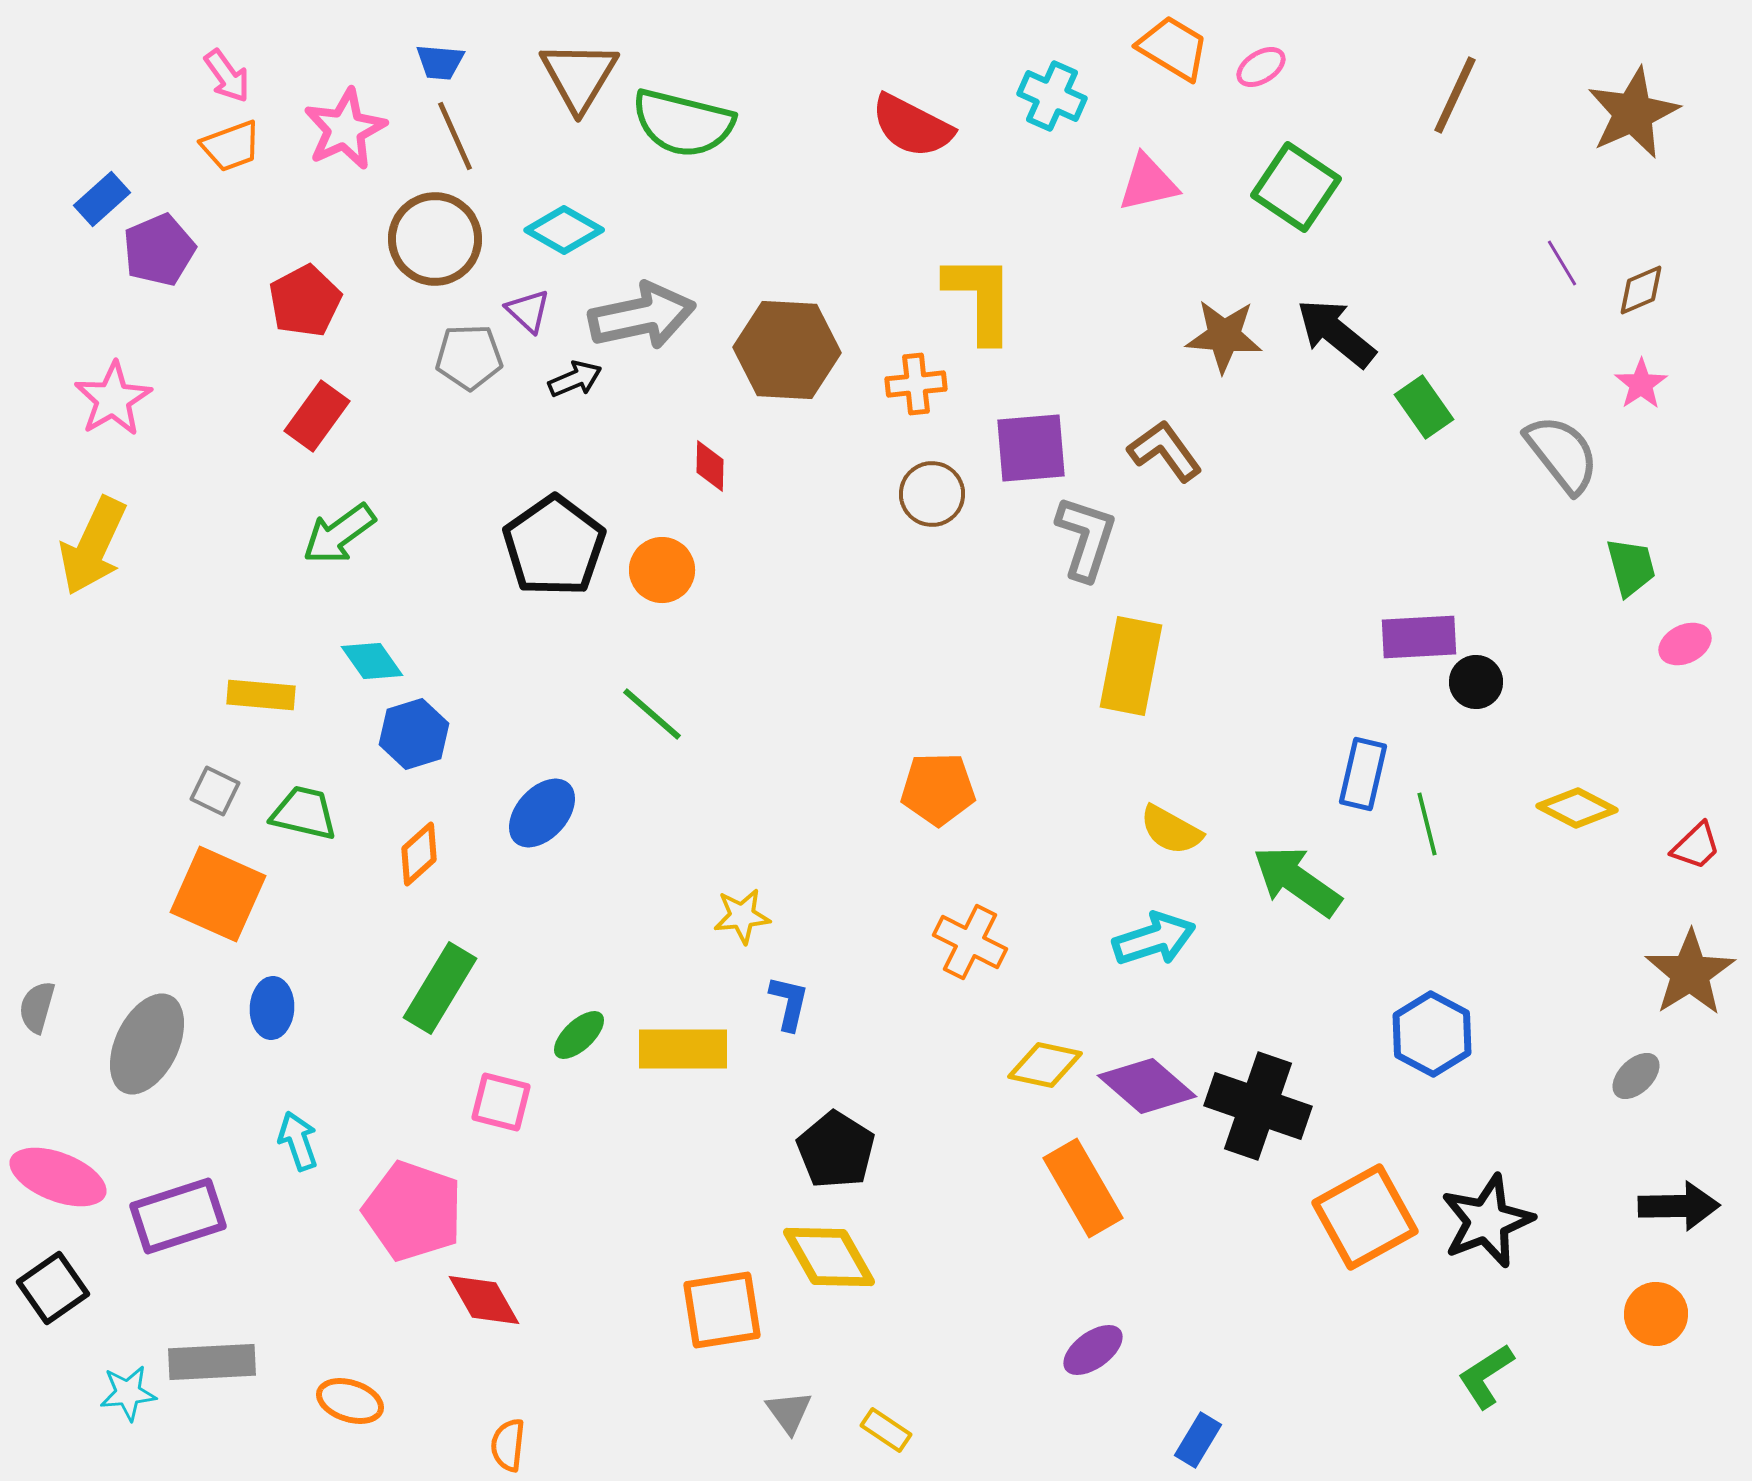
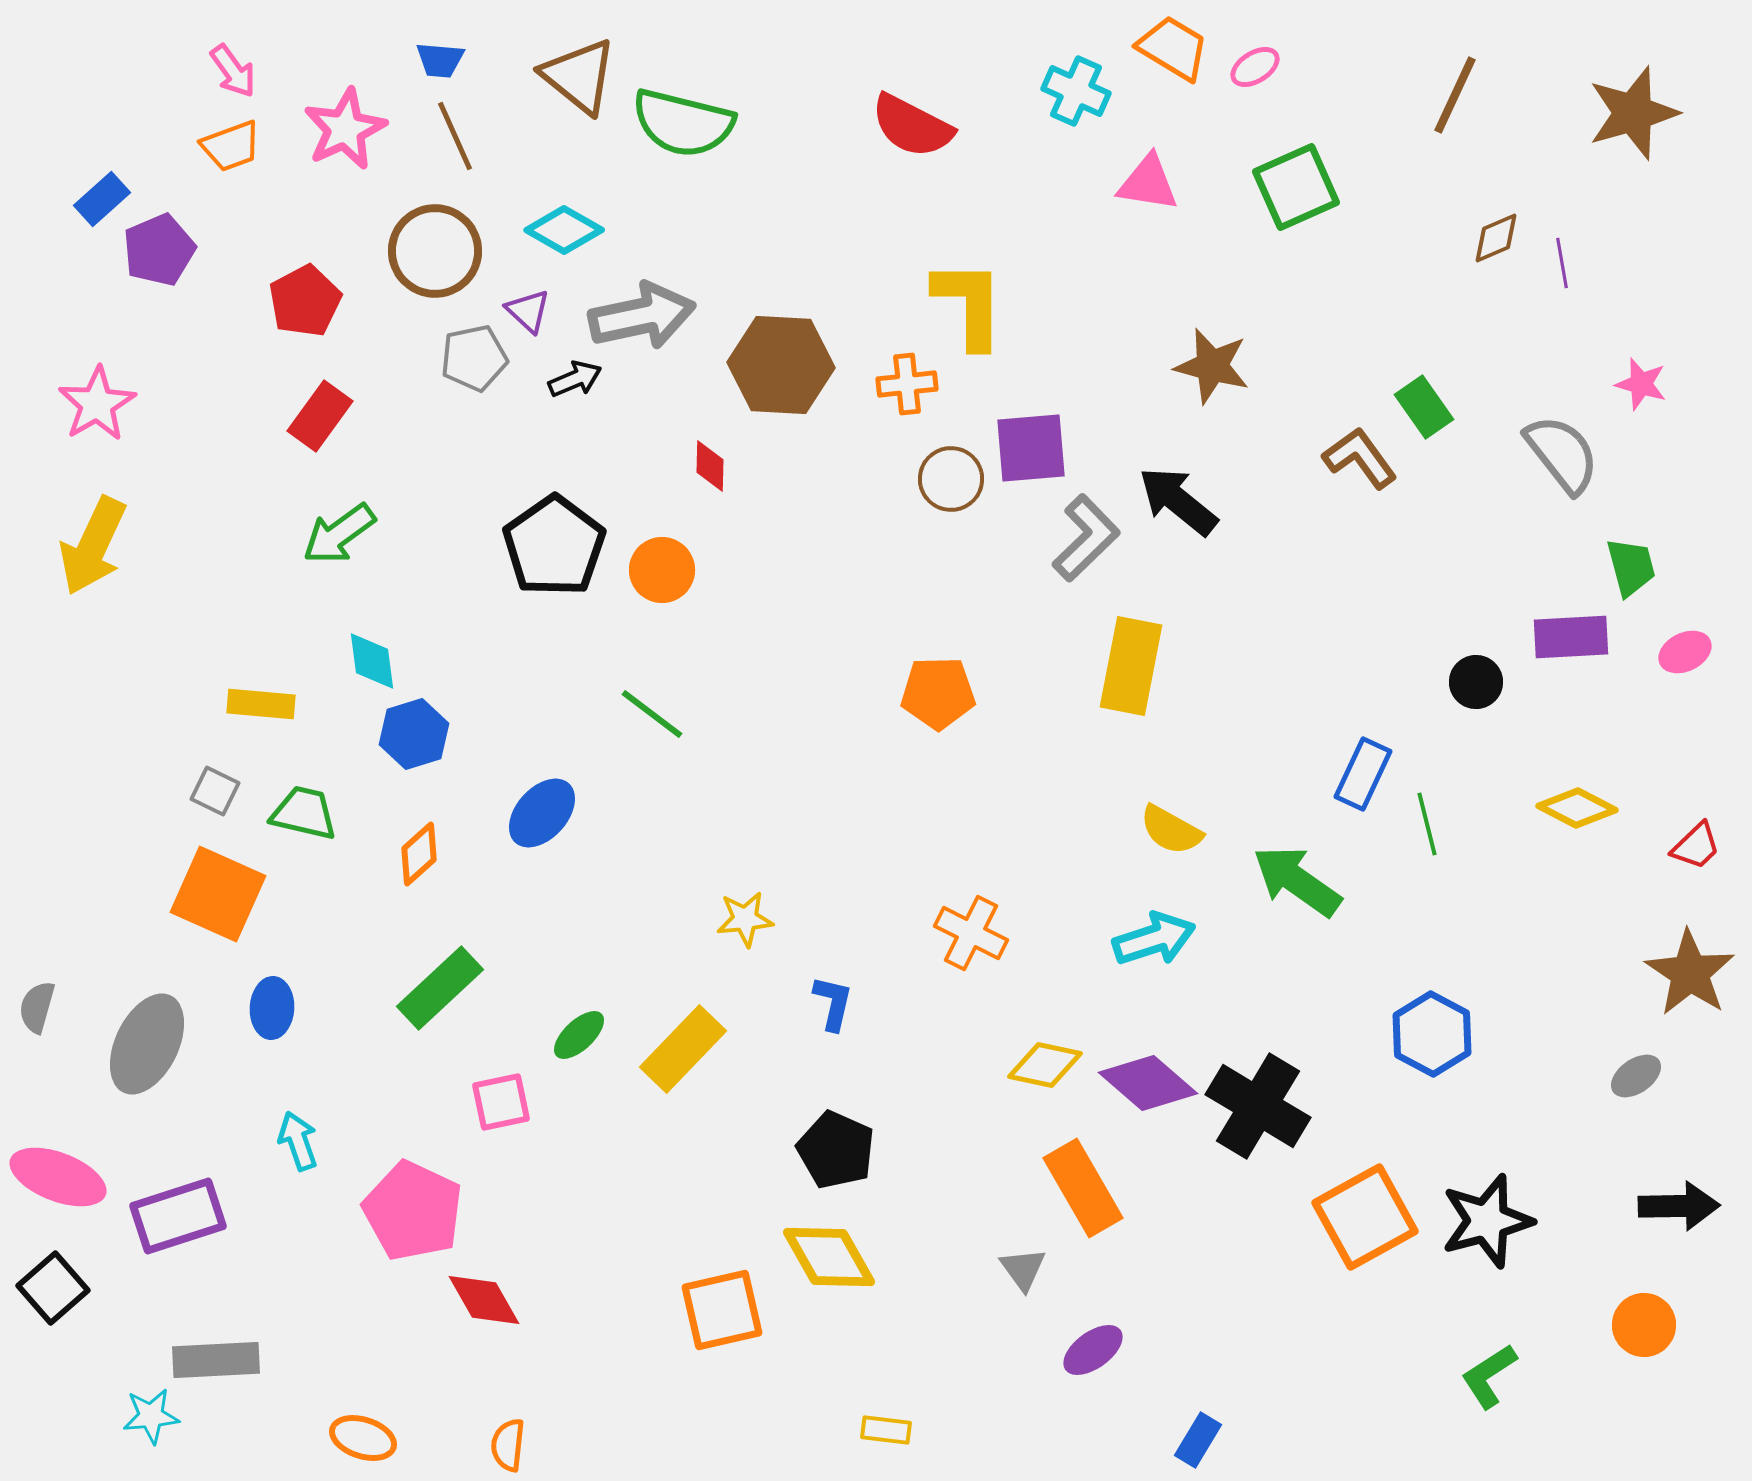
blue trapezoid at (440, 62): moved 2 px up
pink ellipse at (1261, 67): moved 6 px left
pink arrow at (227, 76): moved 6 px right, 5 px up
brown triangle at (579, 76): rotated 22 degrees counterclockwise
cyan cross at (1052, 96): moved 24 px right, 5 px up
brown star at (1633, 113): rotated 8 degrees clockwise
pink triangle at (1148, 183): rotated 22 degrees clockwise
green square at (1296, 187): rotated 32 degrees clockwise
brown circle at (435, 239): moved 12 px down
purple line at (1562, 263): rotated 21 degrees clockwise
brown diamond at (1641, 290): moved 145 px left, 52 px up
yellow L-shape at (980, 298): moved 11 px left, 6 px down
black arrow at (1336, 333): moved 158 px left, 168 px down
brown star at (1224, 336): moved 12 px left, 30 px down; rotated 10 degrees clockwise
brown hexagon at (787, 350): moved 6 px left, 15 px down
gray pentagon at (469, 357): moved 5 px right, 1 px down; rotated 10 degrees counterclockwise
orange cross at (916, 384): moved 9 px left
pink star at (1641, 384): rotated 22 degrees counterclockwise
pink star at (113, 399): moved 16 px left, 5 px down
red rectangle at (317, 416): moved 3 px right
brown L-shape at (1165, 451): moved 195 px right, 7 px down
brown circle at (932, 494): moved 19 px right, 15 px up
gray L-shape at (1086, 538): rotated 28 degrees clockwise
purple rectangle at (1419, 637): moved 152 px right
pink ellipse at (1685, 644): moved 8 px down
cyan diamond at (372, 661): rotated 28 degrees clockwise
yellow rectangle at (261, 695): moved 9 px down
green line at (652, 714): rotated 4 degrees counterclockwise
blue rectangle at (1363, 774): rotated 12 degrees clockwise
orange pentagon at (938, 789): moved 96 px up
yellow star at (742, 916): moved 3 px right, 3 px down
orange cross at (970, 942): moved 1 px right, 9 px up
brown star at (1690, 973): rotated 6 degrees counterclockwise
green rectangle at (440, 988): rotated 16 degrees clockwise
blue L-shape at (789, 1003): moved 44 px right
yellow rectangle at (683, 1049): rotated 46 degrees counterclockwise
gray ellipse at (1636, 1076): rotated 9 degrees clockwise
purple diamond at (1147, 1086): moved 1 px right, 3 px up
pink square at (501, 1102): rotated 26 degrees counterclockwise
black cross at (1258, 1106): rotated 12 degrees clockwise
black pentagon at (836, 1150): rotated 8 degrees counterclockwise
pink pentagon at (413, 1211): rotated 6 degrees clockwise
black star at (1487, 1221): rotated 6 degrees clockwise
black square at (53, 1288): rotated 6 degrees counterclockwise
orange square at (722, 1310): rotated 4 degrees counterclockwise
orange circle at (1656, 1314): moved 12 px left, 11 px down
gray rectangle at (212, 1362): moved 4 px right, 2 px up
green L-shape at (1486, 1376): moved 3 px right
cyan star at (128, 1393): moved 23 px right, 23 px down
orange ellipse at (350, 1401): moved 13 px right, 37 px down
gray triangle at (789, 1412): moved 234 px right, 143 px up
yellow rectangle at (886, 1430): rotated 27 degrees counterclockwise
